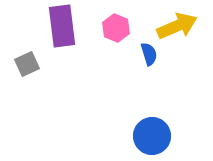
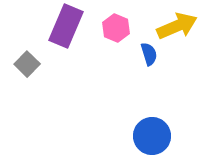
purple rectangle: moved 4 px right; rotated 30 degrees clockwise
gray square: rotated 20 degrees counterclockwise
